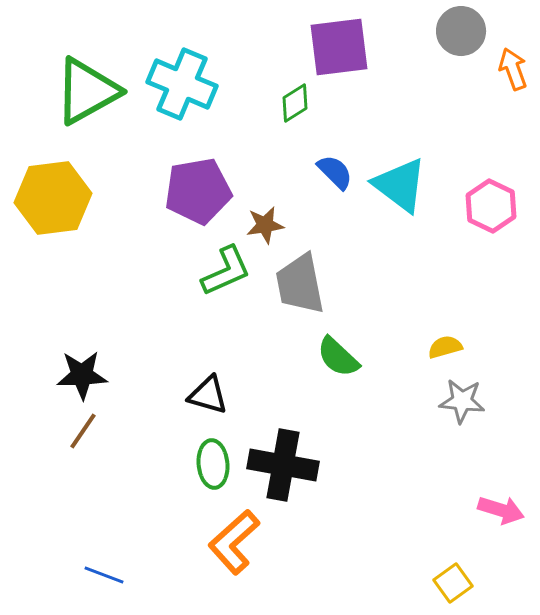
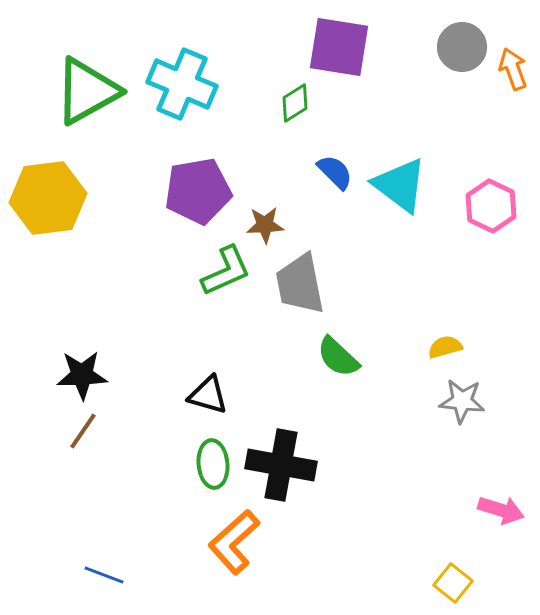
gray circle: moved 1 px right, 16 px down
purple square: rotated 16 degrees clockwise
yellow hexagon: moved 5 px left
brown star: rotated 6 degrees clockwise
black cross: moved 2 px left
yellow square: rotated 15 degrees counterclockwise
